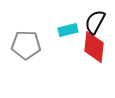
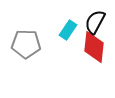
cyan rectangle: rotated 42 degrees counterclockwise
gray pentagon: moved 1 px up
